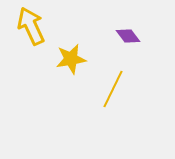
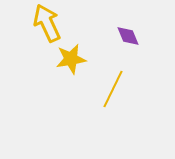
yellow arrow: moved 16 px right, 3 px up
purple diamond: rotated 15 degrees clockwise
